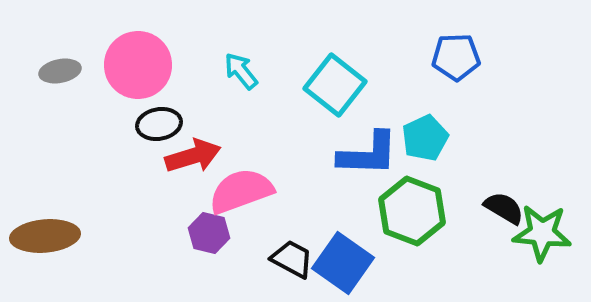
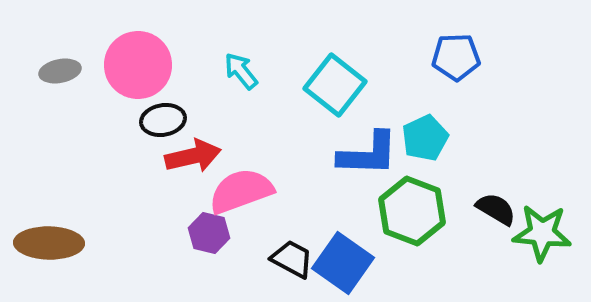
black ellipse: moved 4 px right, 4 px up
red arrow: rotated 4 degrees clockwise
black semicircle: moved 8 px left, 1 px down
brown ellipse: moved 4 px right, 7 px down; rotated 6 degrees clockwise
